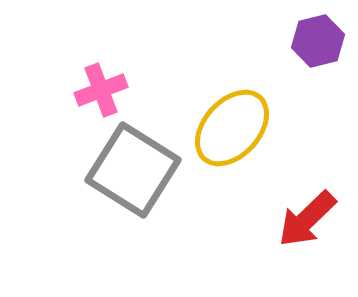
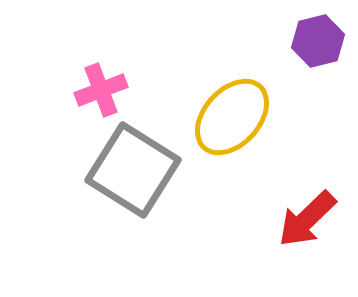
yellow ellipse: moved 11 px up
